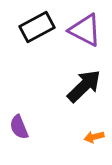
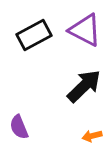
black rectangle: moved 3 px left, 8 px down
orange arrow: moved 2 px left, 1 px up
